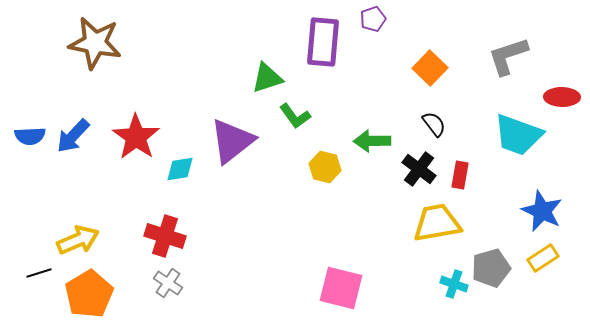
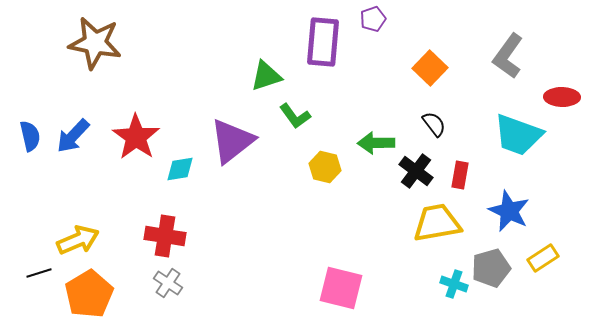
gray L-shape: rotated 36 degrees counterclockwise
green triangle: moved 1 px left, 2 px up
blue semicircle: rotated 100 degrees counterclockwise
green arrow: moved 4 px right, 2 px down
black cross: moved 3 px left, 2 px down
blue star: moved 33 px left
red cross: rotated 9 degrees counterclockwise
